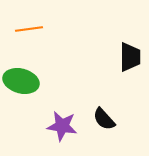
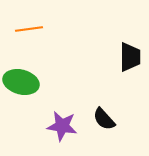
green ellipse: moved 1 px down
